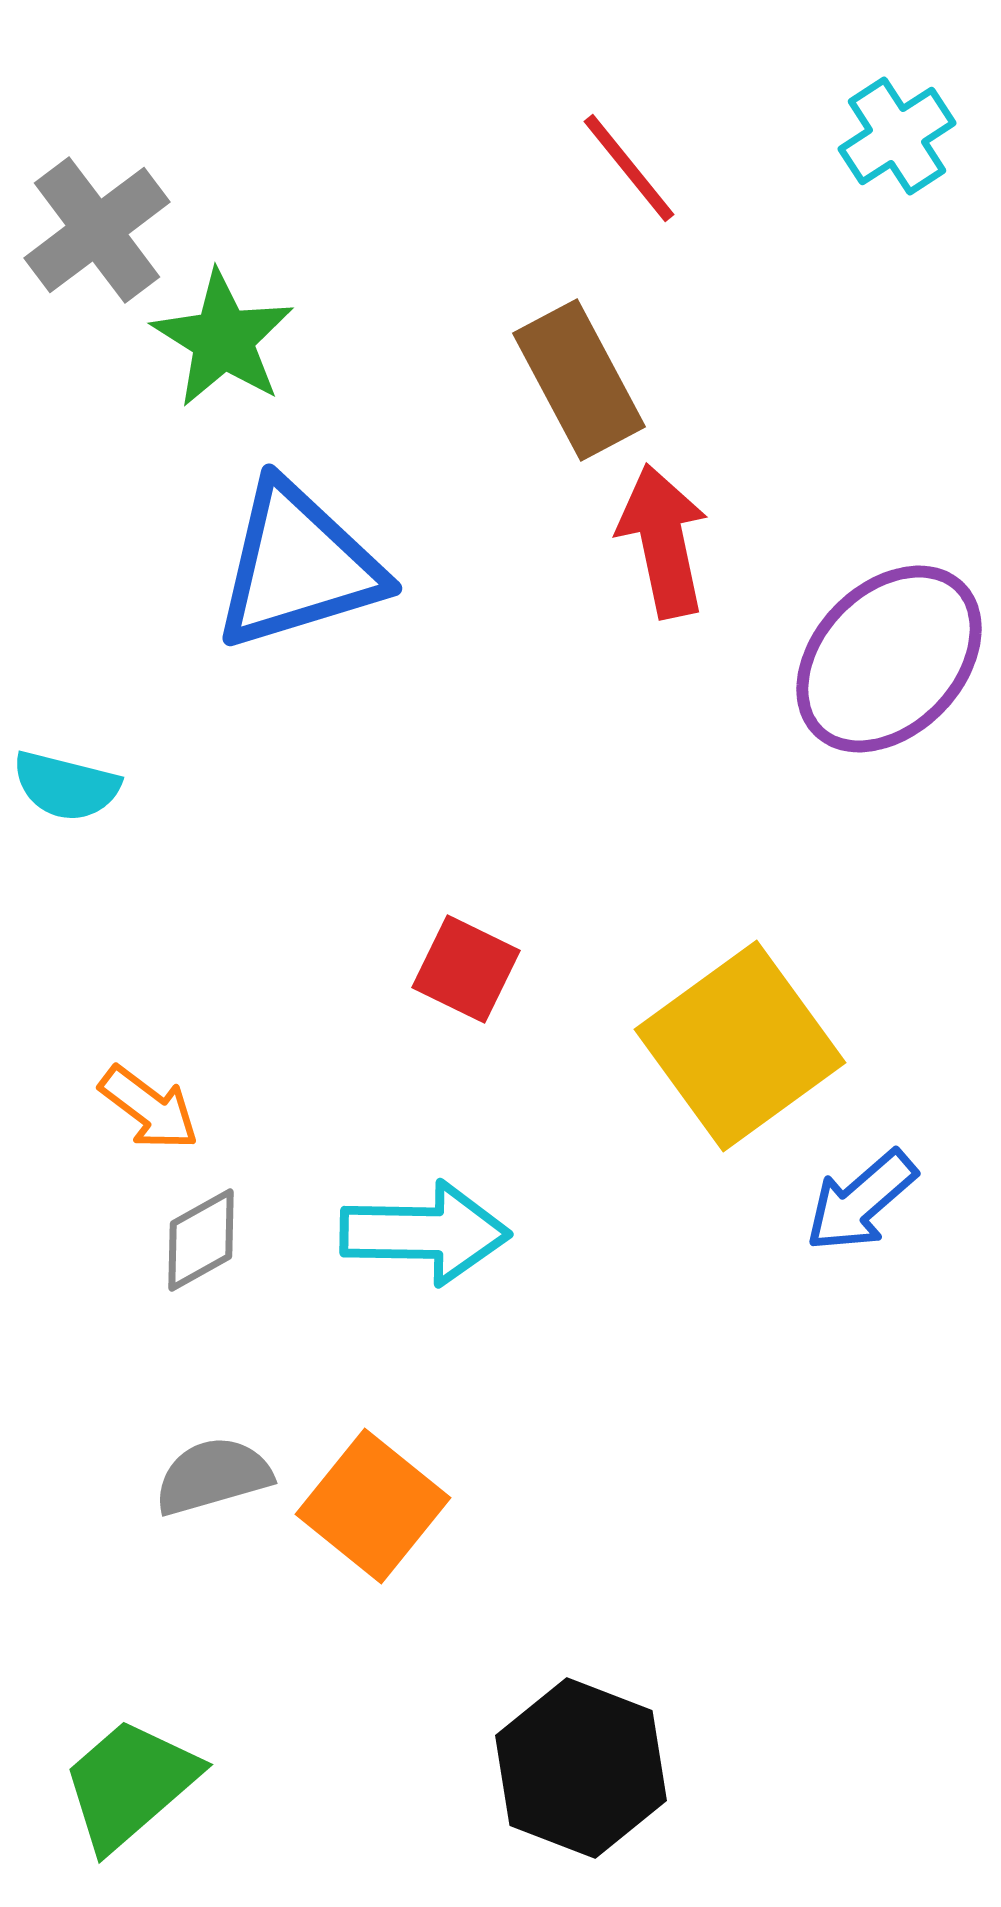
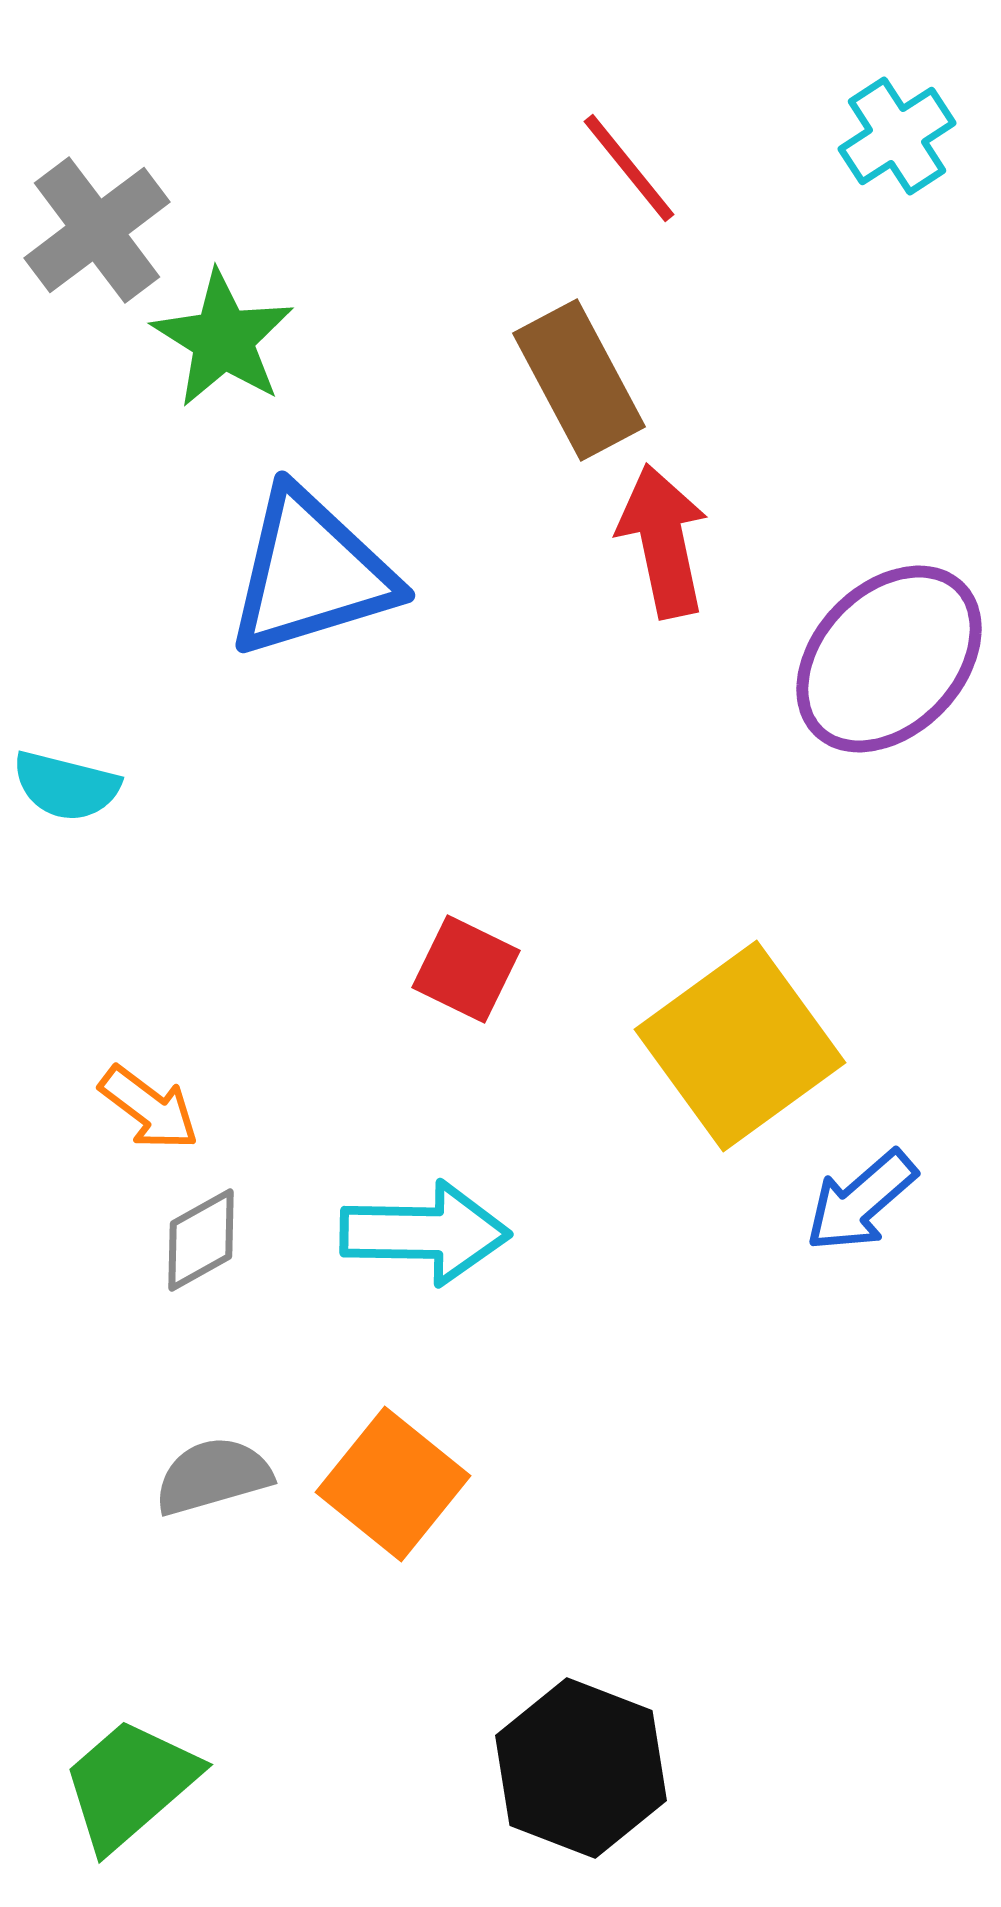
blue triangle: moved 13 px right, 7 px down
orange square: moved 20 px right, 22 px up
